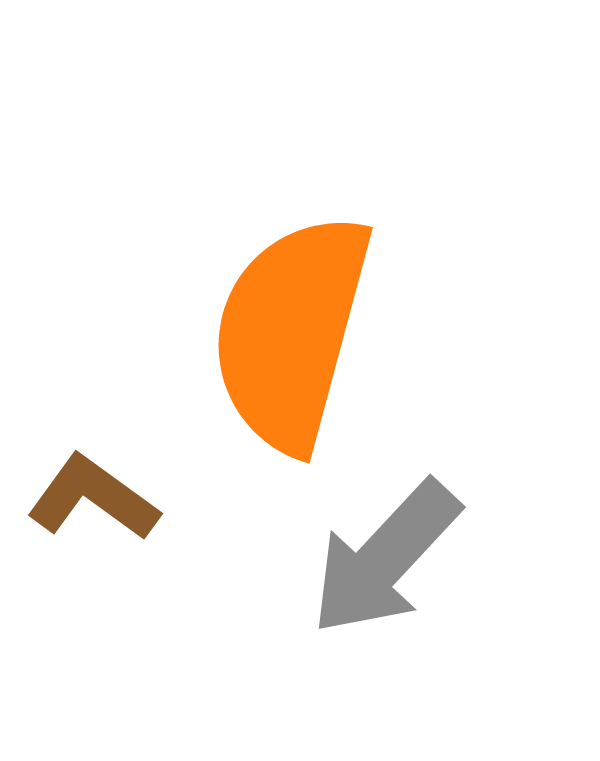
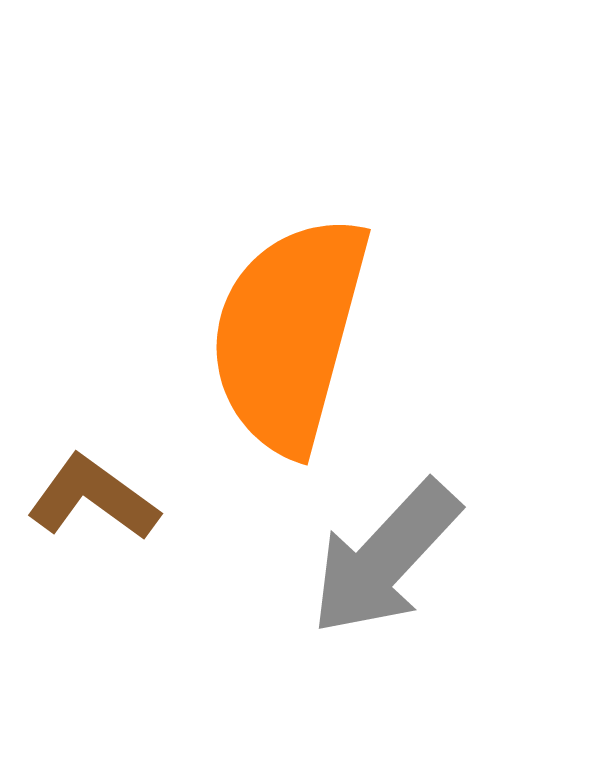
orange semicircle: moved 2 px left, 2 px down
